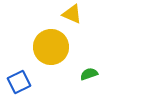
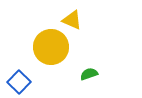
yellow triangle: moved 6 px down
blue square: rotated 20 degrees counterclockwise
